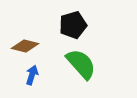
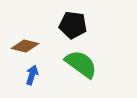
black pentagon: rotated 24 degrees clockwise
green semicircle: rotated 12 degrees counterclockwise
